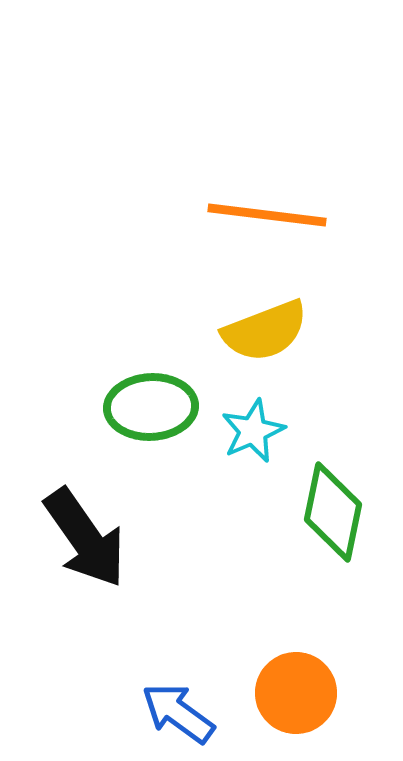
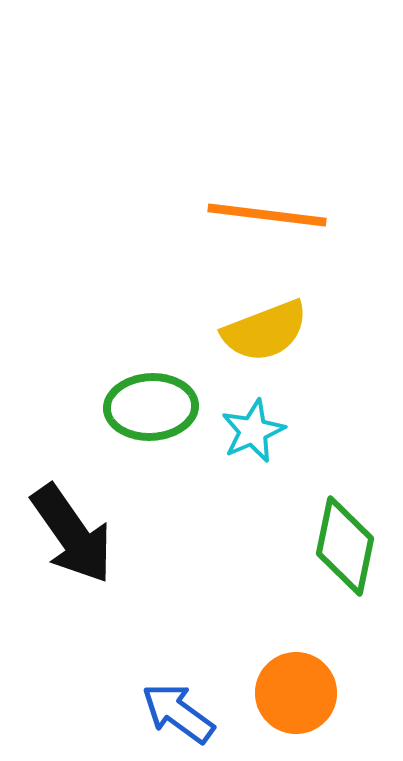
green diamond: moved 12 px right, 34 px down
black arrow: moved 13 px left, 4 px up
